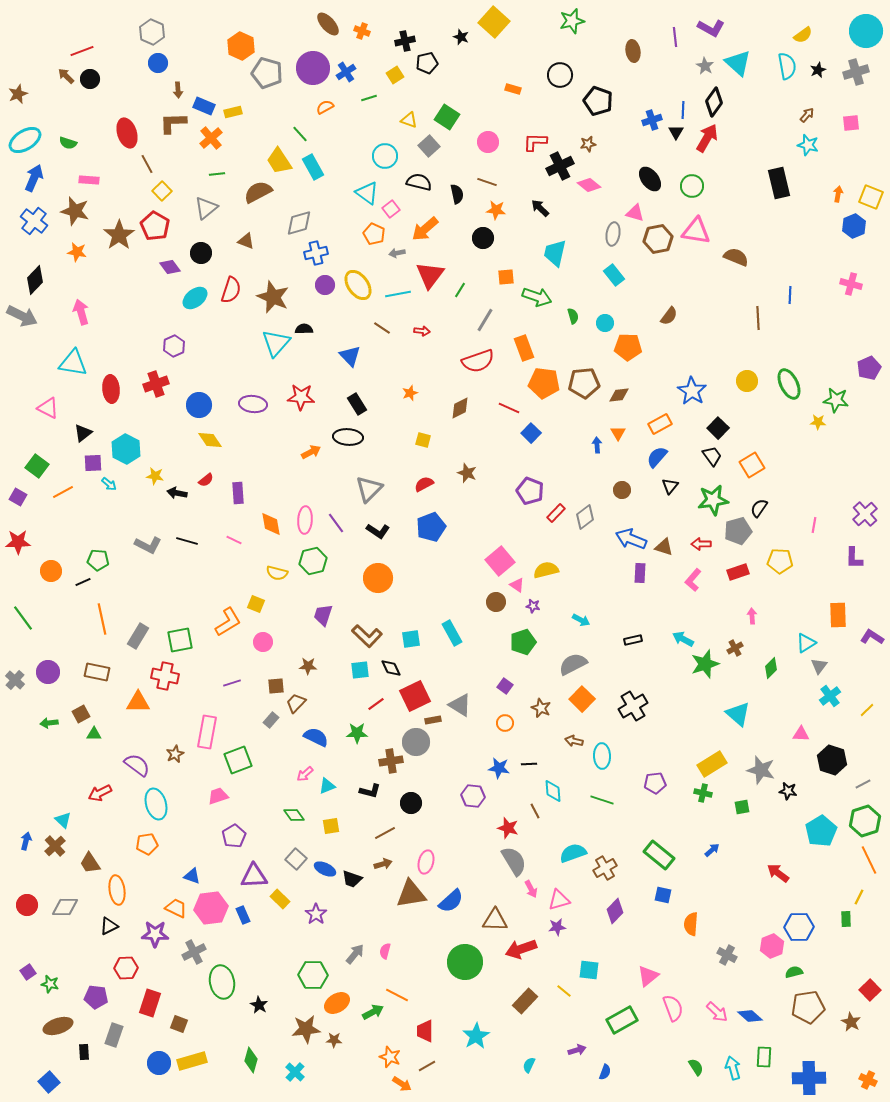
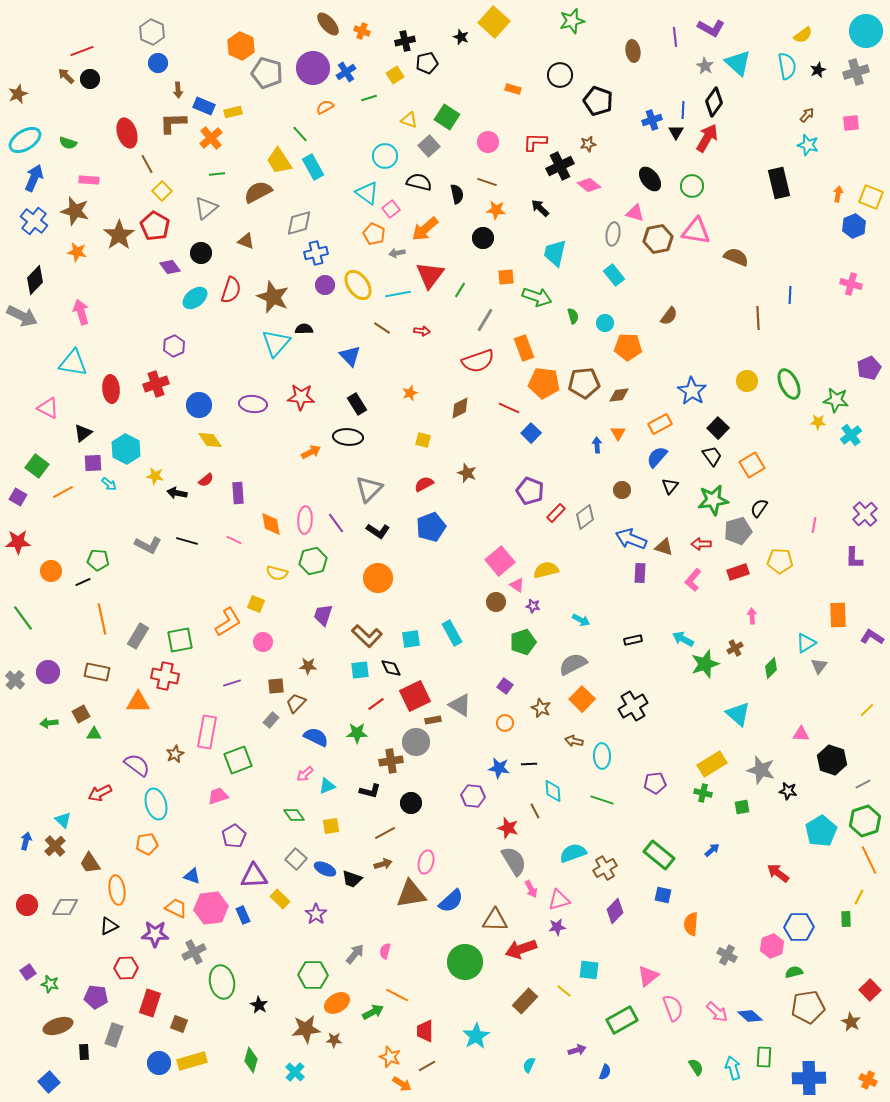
cyan cross at (830, 696): moved 21 px right, 261 px up
